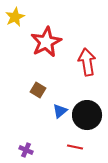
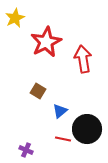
yellow star: moved 1 px down
red arrow: moved 4 px left, 3 px up
brown square: moved 1 px down
black circle: moved 14 px down
red line: moved 12 px left, 8 px up
